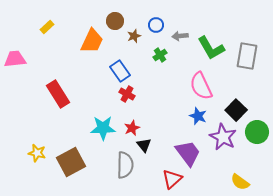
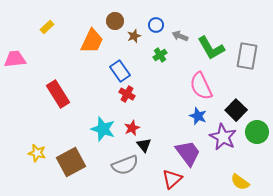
gray arrow: rotated 28 degrees clockwise
cyan star: moved 1 px down; rotated 20 degrees clockwise
gray semicircle: rotated 68 degrees clockwise
